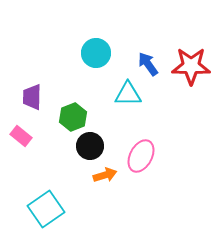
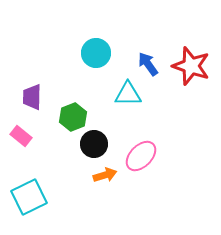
red star: rotated 18 degrees clockwise
black circle: moved 4 px right, 2 px up
pink ellipse: rotated 16 degrees clockwise
cyan square: moved 17 px left, 12 px up; rotated 9 degrees clockwise
